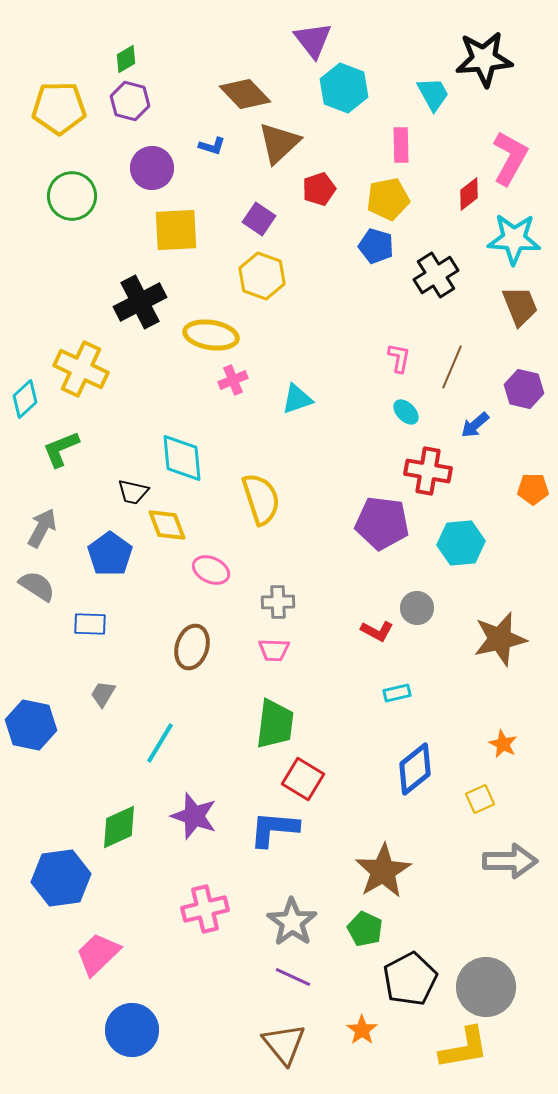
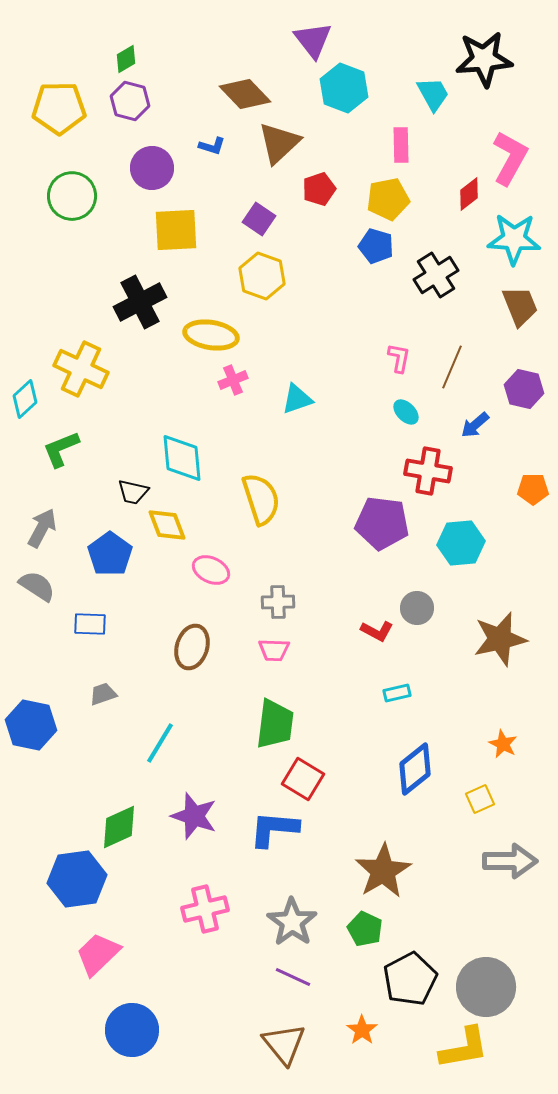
gray trapezoid at (103, 694): rotated 40 degrees clockwise
blue hexagon at (61, 878): moved 16 px right, 1 px down
